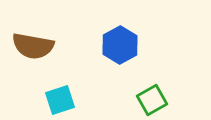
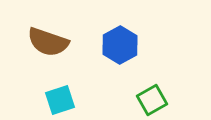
brown semicircle: moved 15 px right, 4 px up; rotated 9 degrees clockwise
